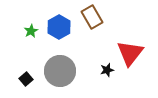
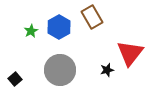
gray circle: moved 1 px up
black square: moved 11 px left
